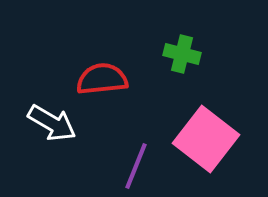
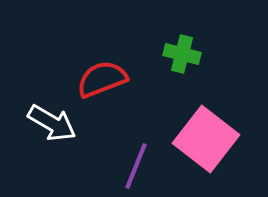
red semicircle: rotated 15 degrees counterclockwise
